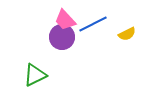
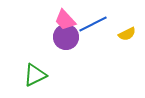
purple circle: moved 4 px right
